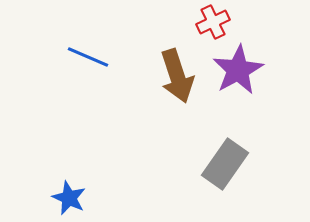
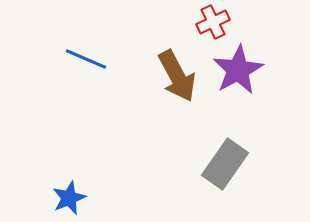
blue line: moved 2 px left, 2 px down
brown arrow: rotated 10 degrees counterclockwise
blue star: rotated 24 degrees clockwise
